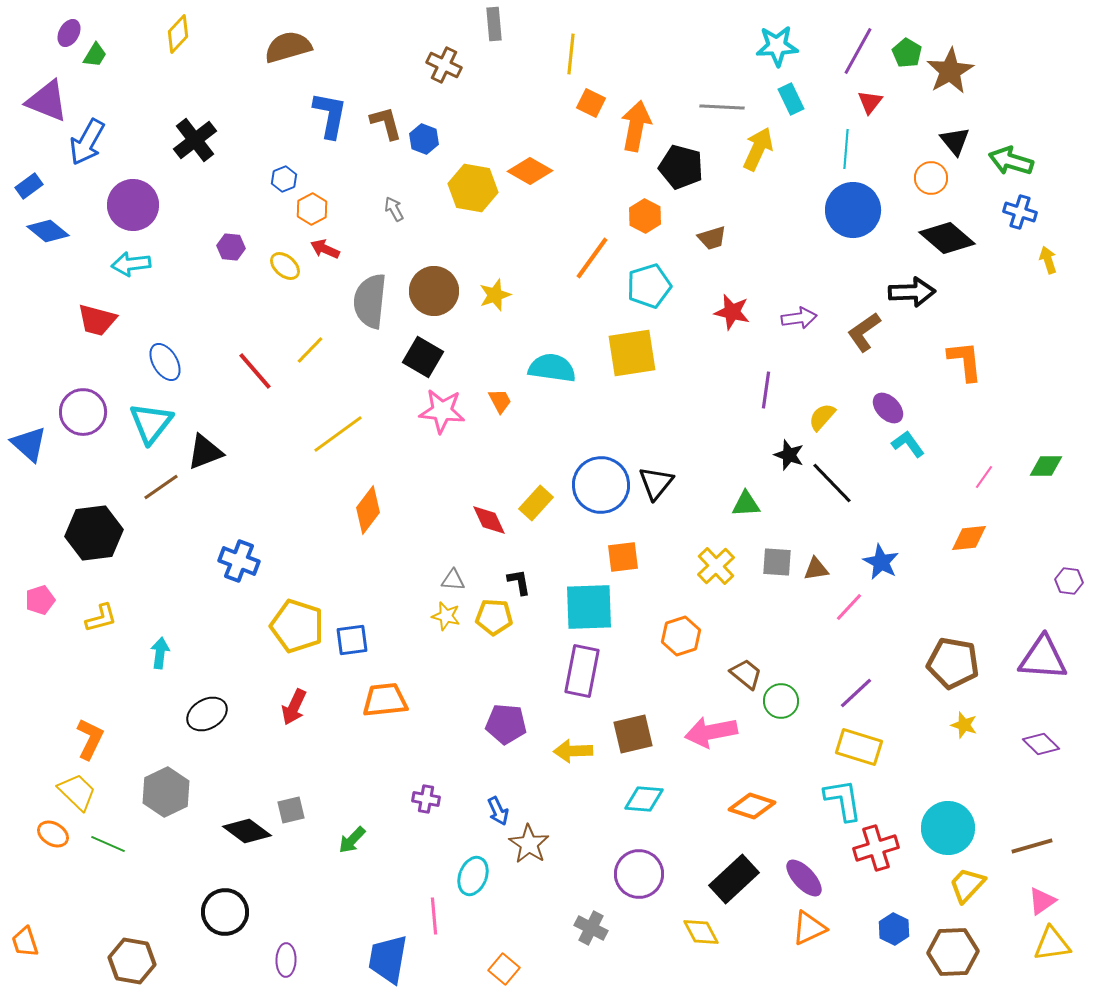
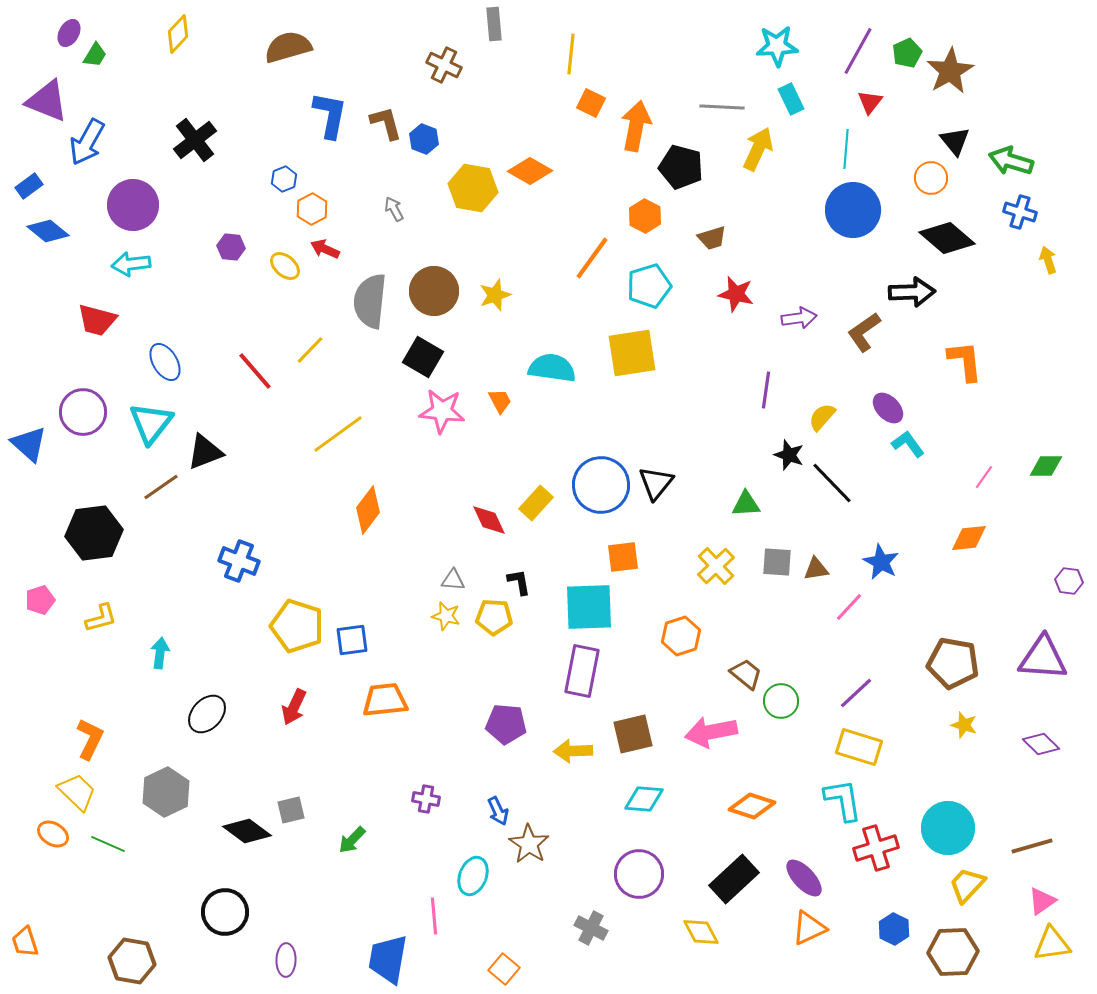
green pentagon at (907, 53): rotated 16 degrees clockwise
red star at (732, 312): moved 4 px right, 18 px up
black ellipse at (207, 714): rotated 18 degrees counterclockwise
